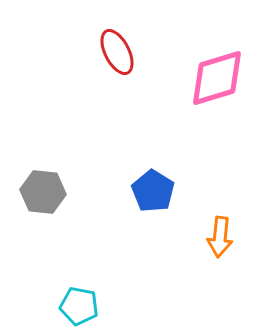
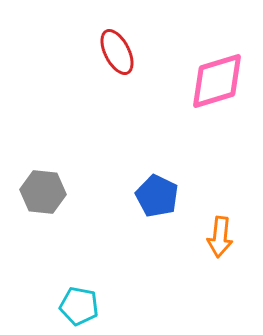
pink diamond: moved 3 px down
blue pentagon: moved 4 px right, 5 px down; rotated 6 degrees counterclockwise
